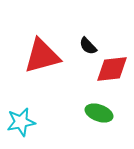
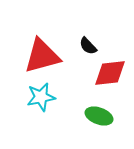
red diamond: moved 2 px left, 4 px down
green ellipse: moved 3 px down
cyan star: moved 20 px right, 25 px up
